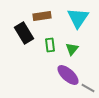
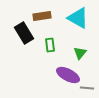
cyan triangle: rotated 35 degrees counterclockwise
green triangle: moved 8 px right, 4 px down
purple ellipse: rotated 15 degrees counterclockwise
gray line: moved 1 px left; rotated 24 degrees counterclockwise
